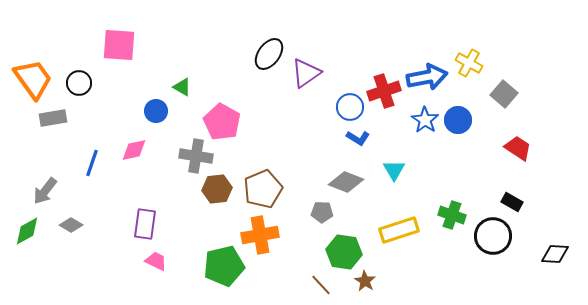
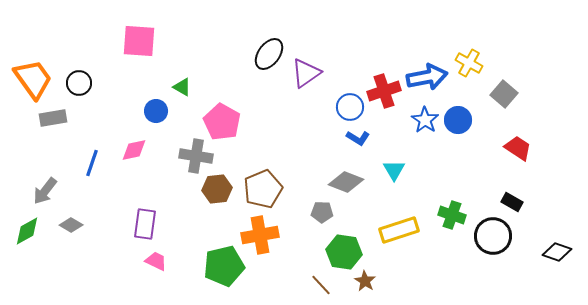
pink square at (119, 45): moved 20 px right, 4 px up
black diamond at (555, 254): moved 2 px right, 2 px up; rotated 16 degrees clockwise
